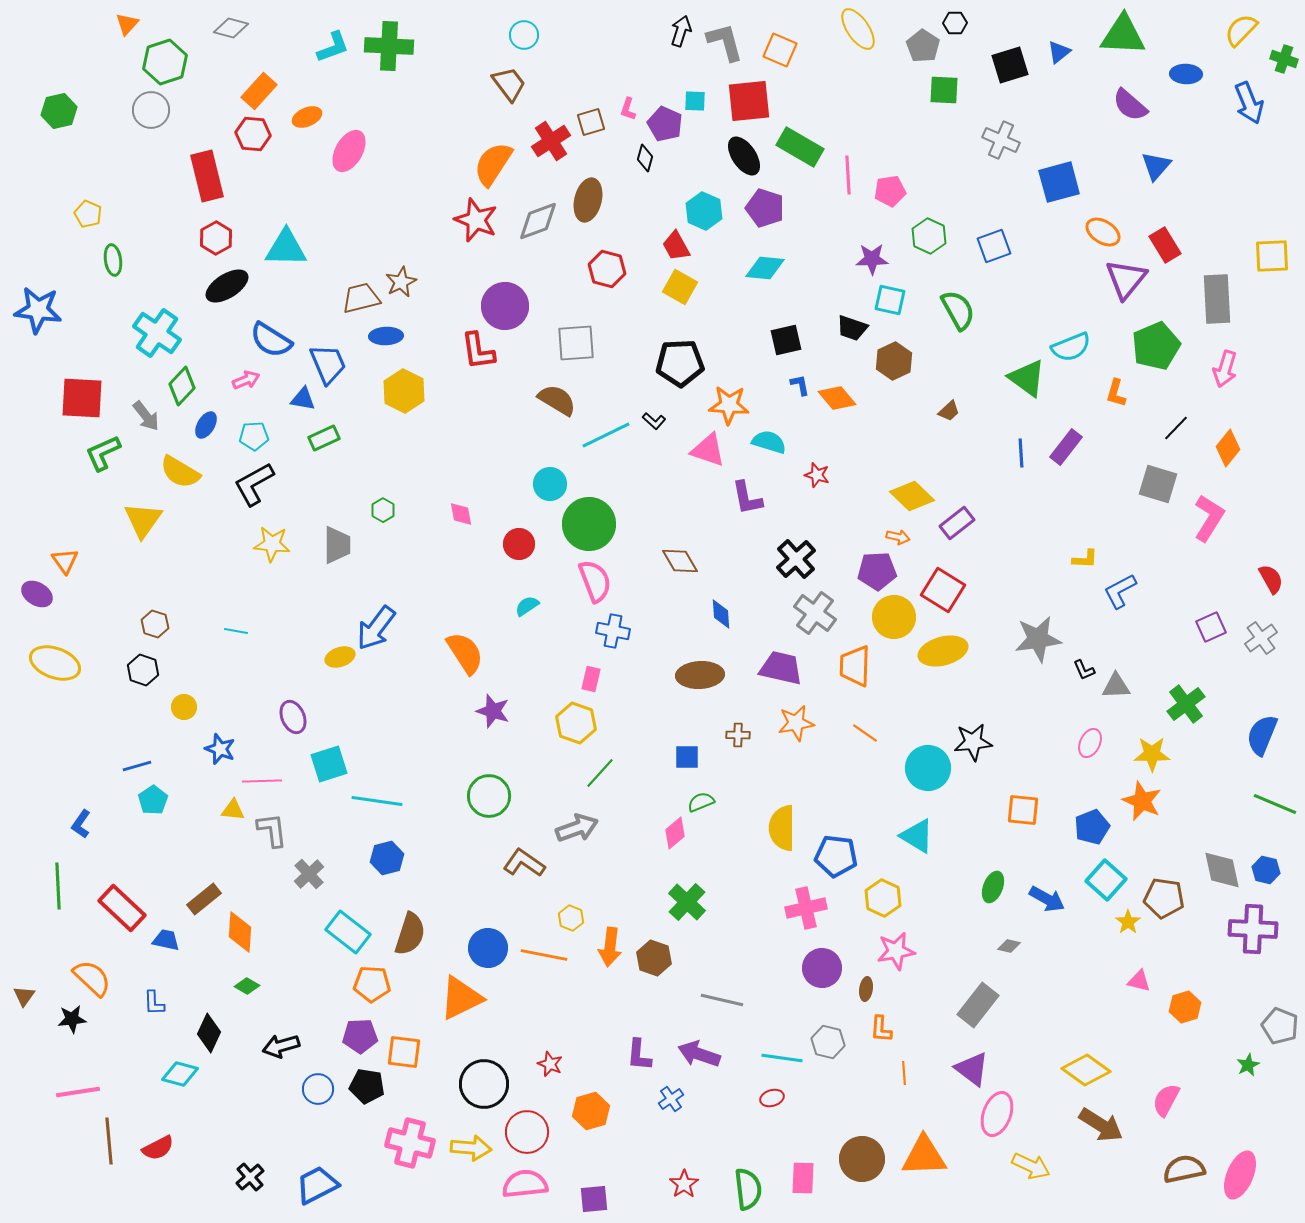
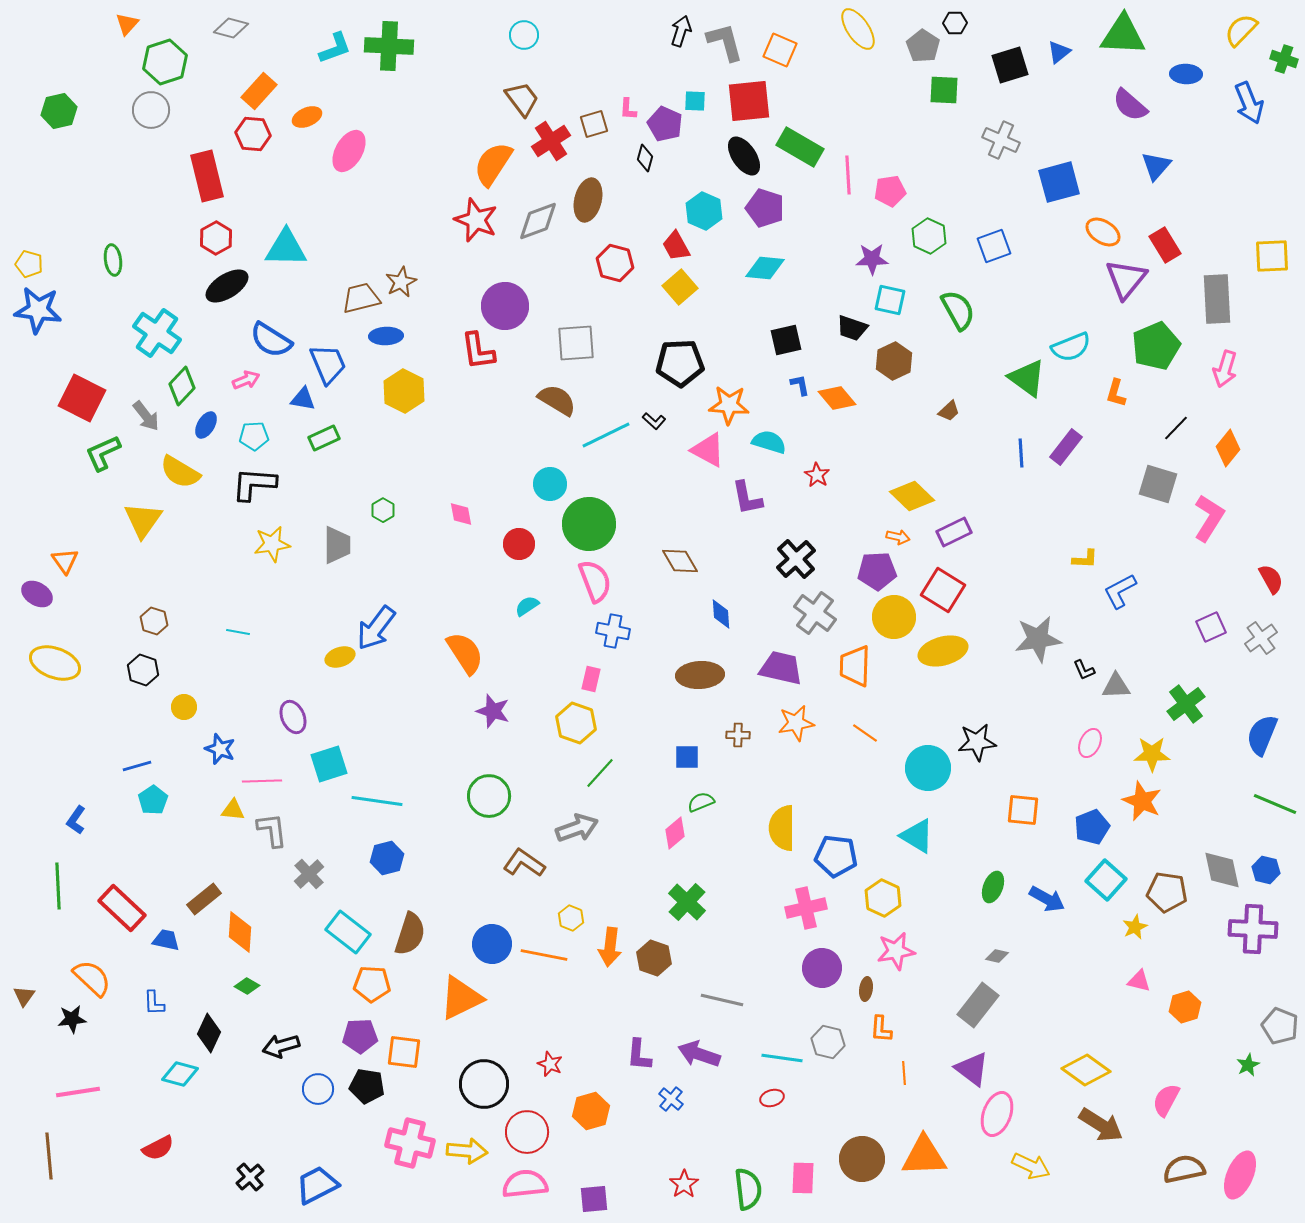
cyan L-shape at (333, 47): moved 2 px right, 1 px down
brown trapezoid at (509, 84): moved 13 px right, 15 px down
pink L-shape at (628, 109): rotated 15 degrees counterclockwise
brown square at (591, 122): moved 3 px right, 2 px down
yellow pentagon at (88, 214): moved 59 px left, 50 px down; rotated 8 degrees counterclockwise
red hexagon at (607, 269): moved 8 px right, 6 px up
yellow square at (680, 287): rotated 20 degrees clockwise
red square at (82, 398): rotated 24 degrees clockwise
pink triangle at (708, 450): rotated 9 degrees clockwise
red star at (817, 475): rotated 15 degrees clockwise
black L-shape at (254, 484): rotated 33 degrees clockwise
purple rectangle at (957, 523): moved 3 px left, 9 px down; rotated 12 degrees clockwise
yellow star at (272, 544): rotated 15 degrees counterclockwise
brown hexagon at (155, 624): moved 1 px left, 3 px up
cyan line at (236, 631): moved 2 px right, 1 px down
black star at (973, 742): moved 4 px right
blue L-shape at (81, 824): moved 5 px left, 4 px up
brown pentagon at (1164, 898): moved 3 px right, 6 px up
yellow star at (1128, 922): moved 7 px right, 5 px down; rotated 10 degrees clockwise
gray diamond at (1009, 946): moved 12 px left, 10 px down
blue circle at (488, 948): moved 4 px right, 4 px up
blue cross at (671, 1099): rotated 15 degrees counterclockwise
brown line at (109, 1141): moved 60 px left, 15 px down
yellow arrow at (471, 1148): moved 4 px left, 3 px down
